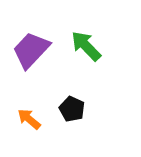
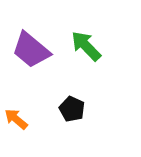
purple trapezoid: rotated 93 degrees counterclockwise
orange arrow: moved 13 px left
